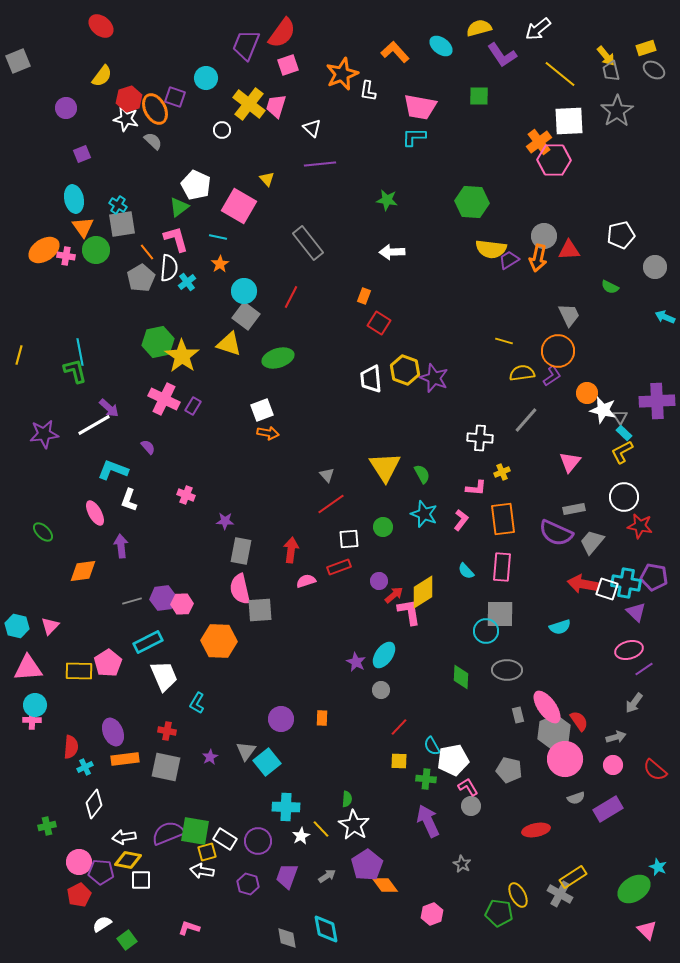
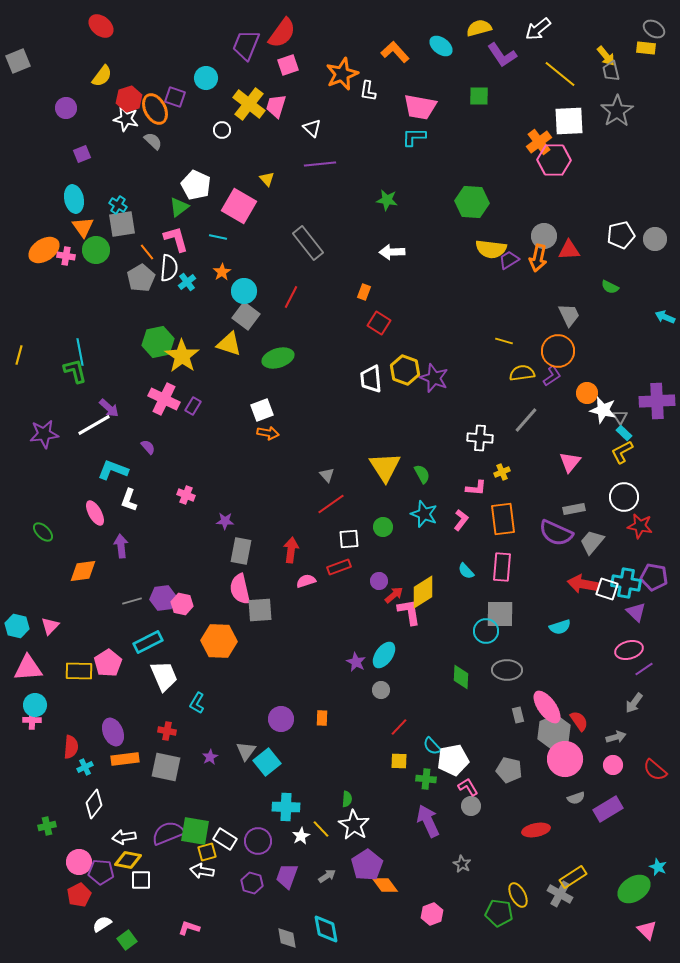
yellow rectangle at (646, 48): rotated 24 degrees clockwise
gray ellipse at (654, 70): moved 41 px up
orange star at (220, 264): moved 2 px right, 8 px down
gray circle at (655, 267): moved 28 px up
orange rectangle at (364, 296): moved 4 px up
pink hexagon at (182, 604): rotated 15 degrees clockwise
cyan semicircle at (432, 746): rotated 12 degrees counterclockwise
purple hexagon at (248, 884): moved 4 px right, 1 px up
